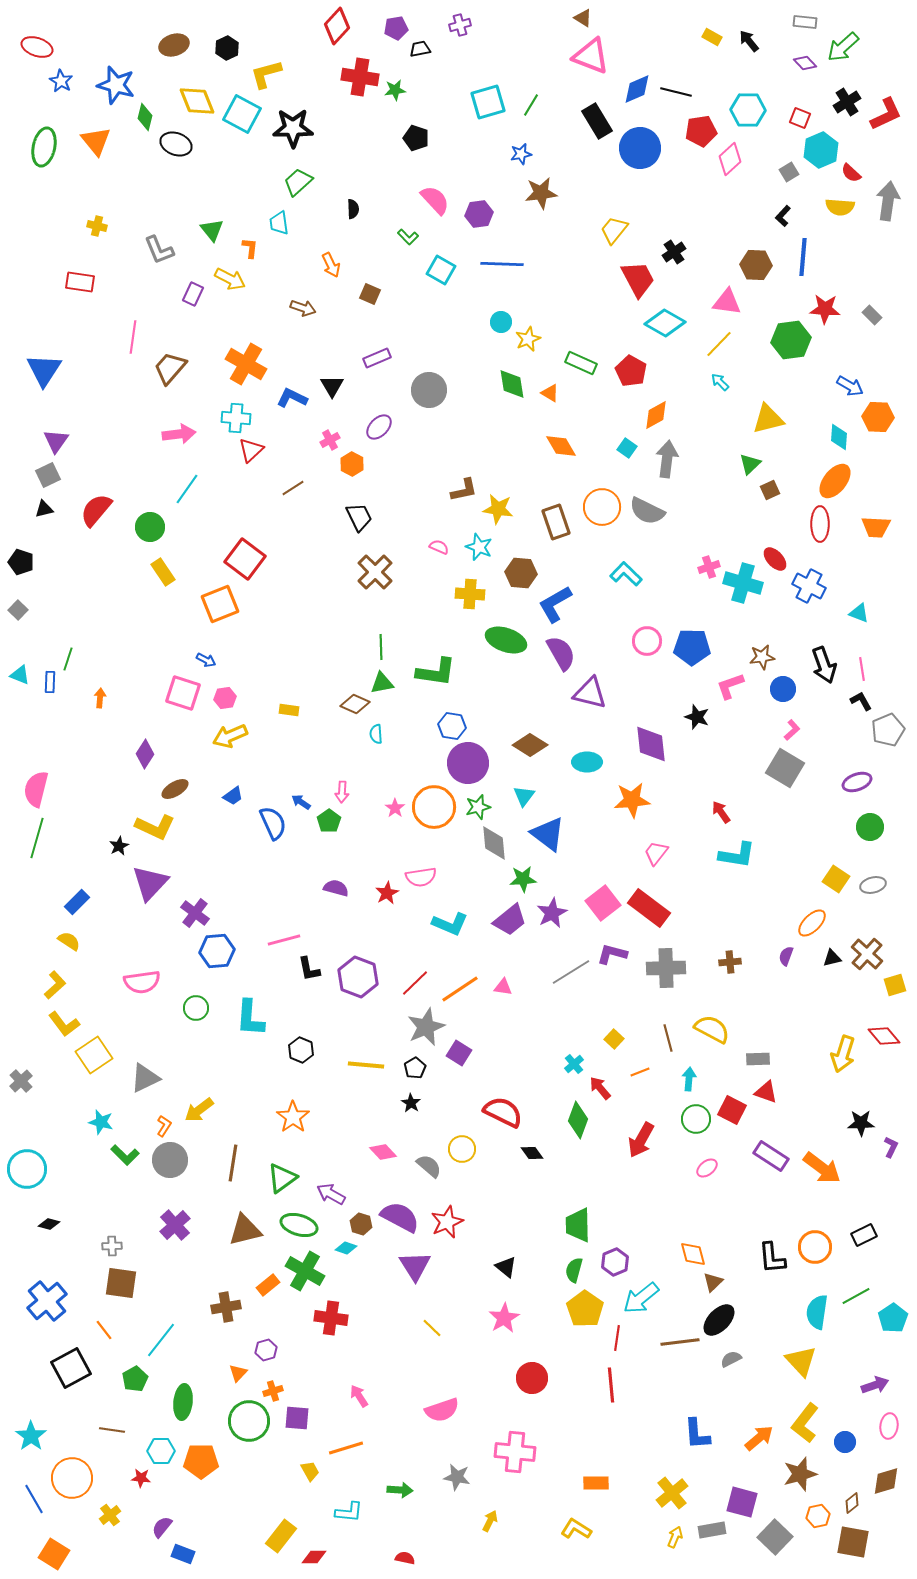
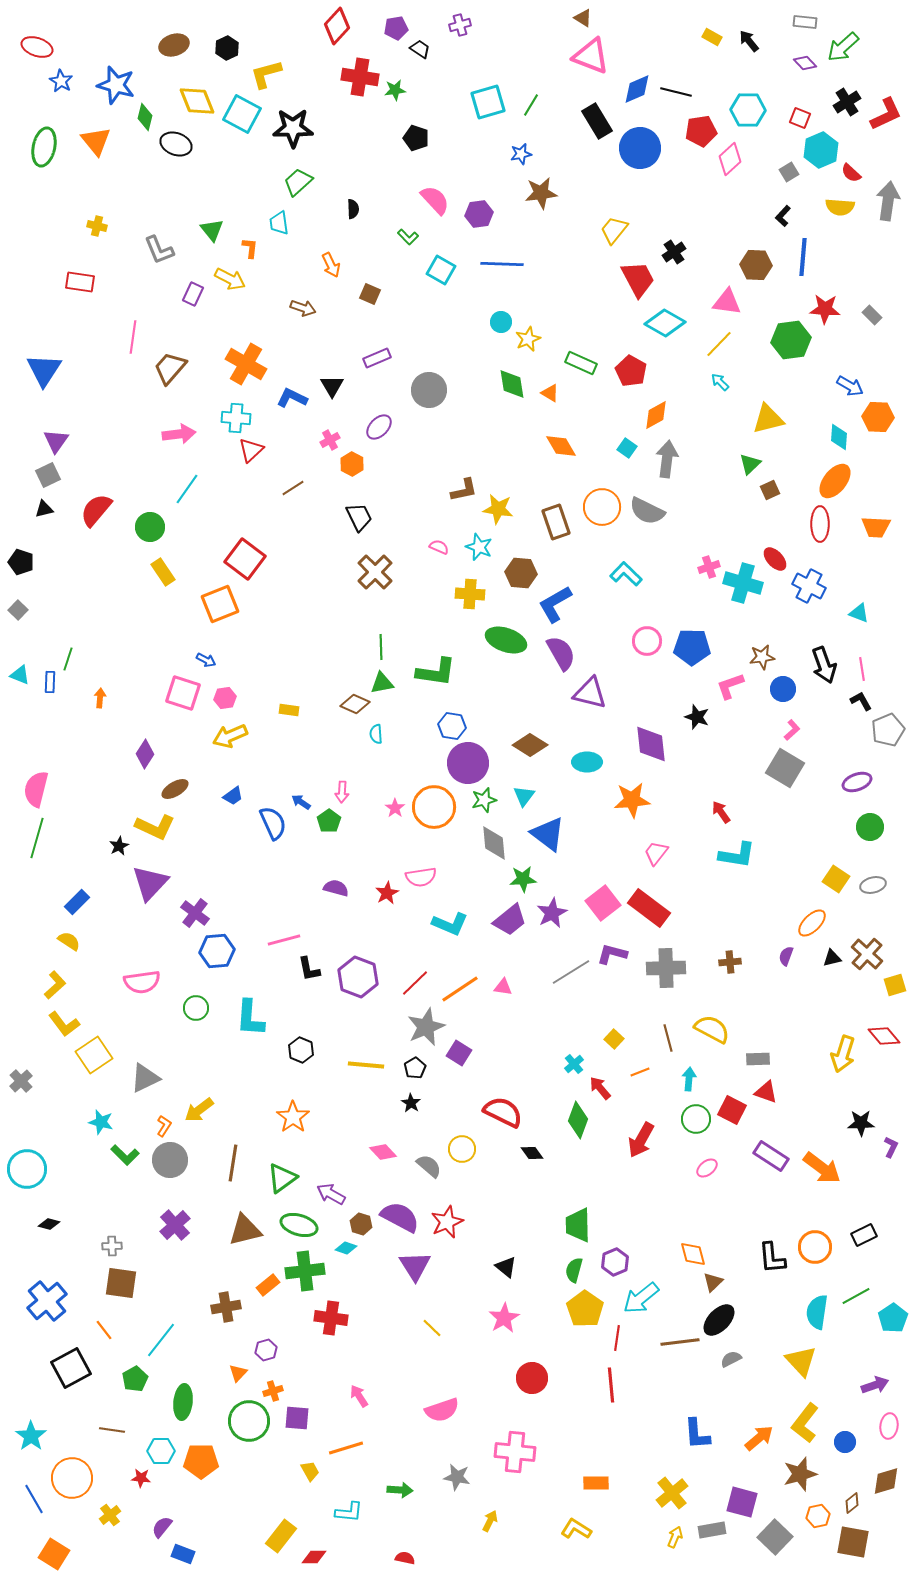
black trapezoid at (420, 49): rotated 45 degrees clockwise
green star at (478, 807): moved 6 px right, 7 px up
green cross at (305, 1271): rotated 36 degrees counterclockwise
